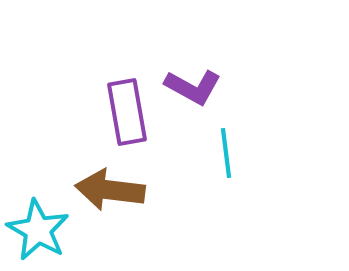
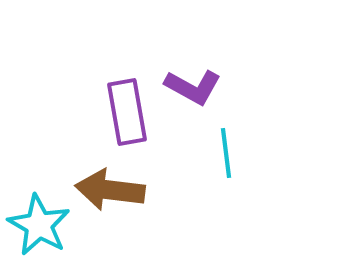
cyan star: moved 1 px right, 5 px up
